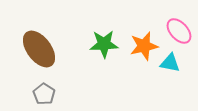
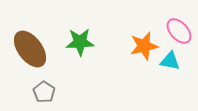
green star: moved 24 px left, 2 px up
brown ellipse: moved 9 px left
cyan triangle: moved 2 px up
gray pentagon: moved 2 px up
